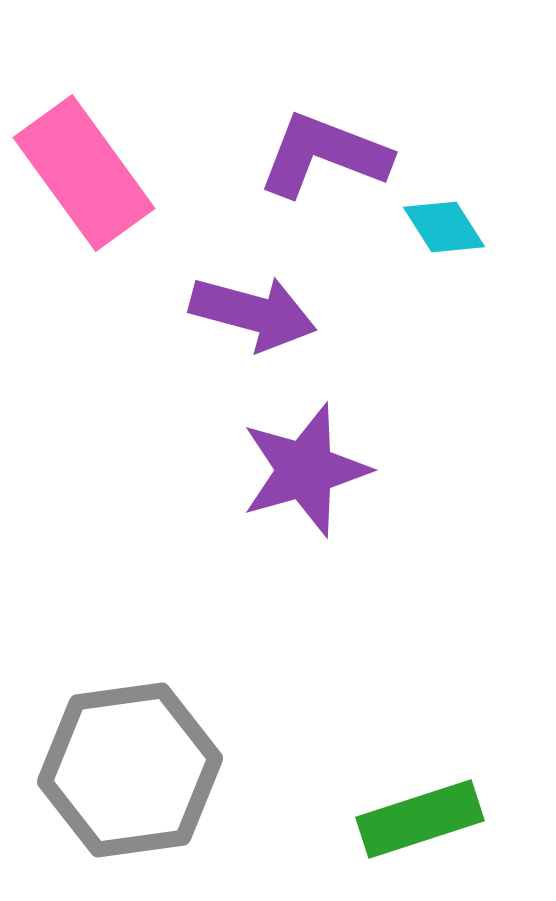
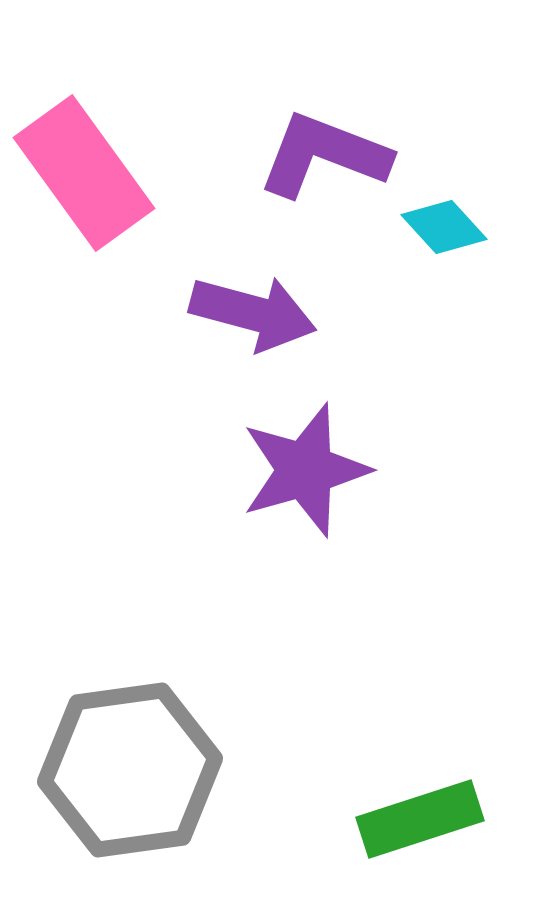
cyan diamond: rotated 10 degrees counterclockwise
